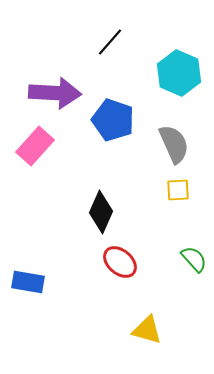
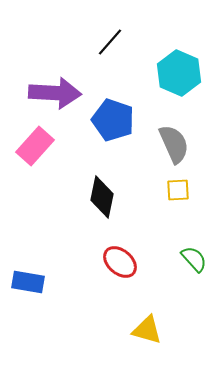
black diamond: moved 1 px right, 15 px up; rotated 12 degrees counterclockwise
